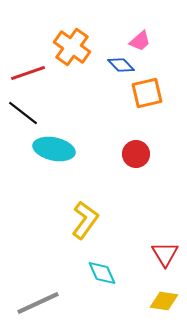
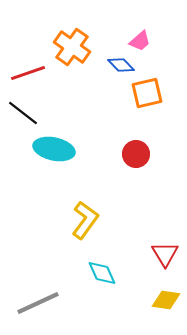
yellow diamond: moved 2 px right, 1 px up
